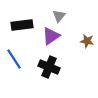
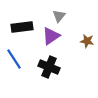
black rectangle: moved 2 px down
